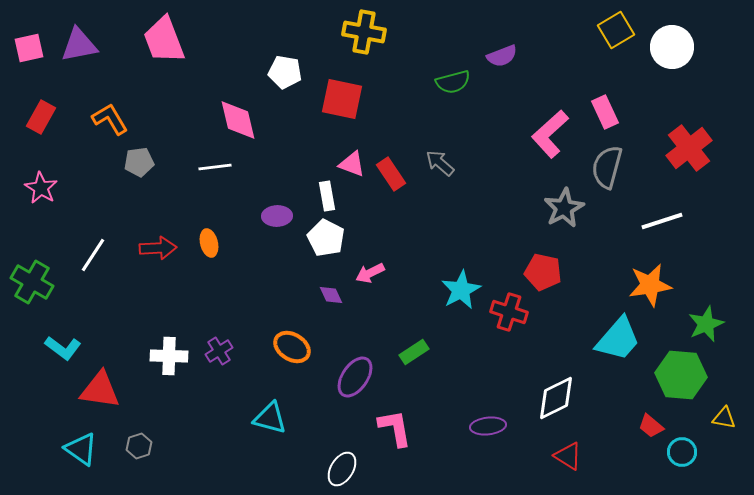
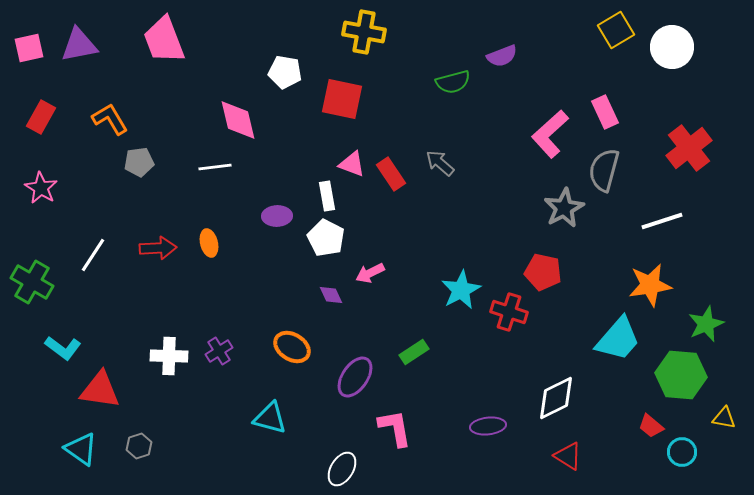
gray semicircle at (607, 167): moved 3 px left, 3 px down
